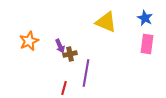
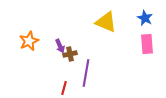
pink rectangle: rotated 12 degrees counterclockwise
